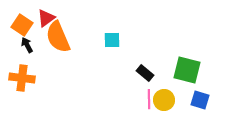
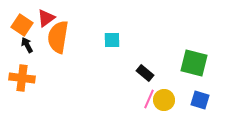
orange semicircle: rotated 32 degrees clockwise
green square: moved 7 px right, 7 px up
pink line: rotated 24 degrees clockwise
